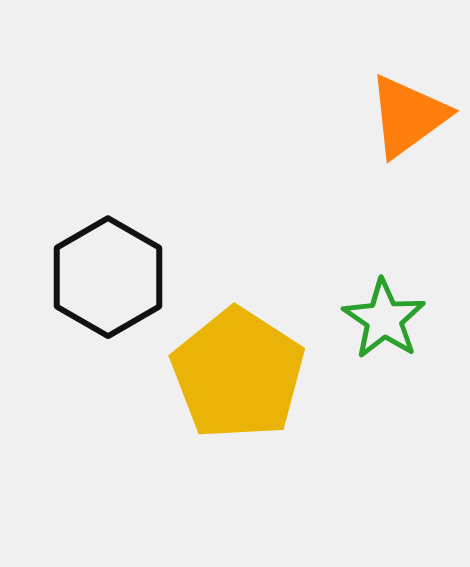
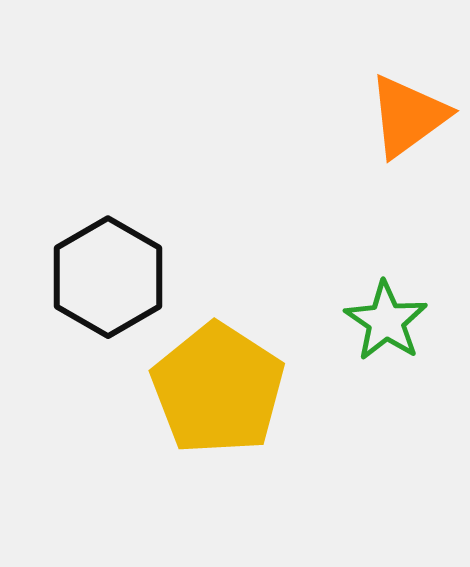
green star: moved 2 px right, 2 px down
yellow pentagon: moved 20 px left, 15 px down
